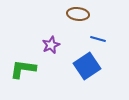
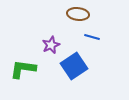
blue line: moved 6 px left, 2 px up
blue square: moved 13 px left
